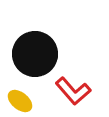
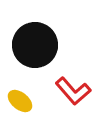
black circle: moved 9 px up
